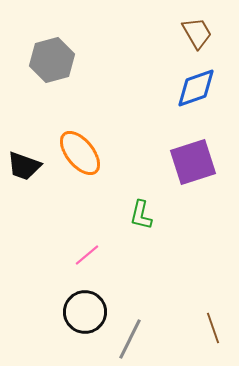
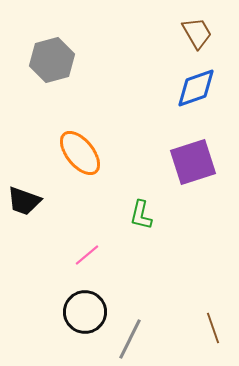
black trapezoid: moved 35 px down
